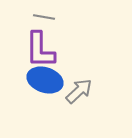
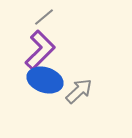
gray line: rotated 50 degrees counterclockwise
purple L-shape: rotated 135 degrees counterclockwise
